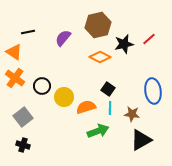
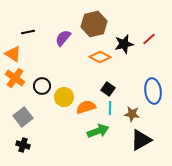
brown hexagon: moved 4 px left, 1 px up
orange triangle: moved 1 px left, 2 px down
